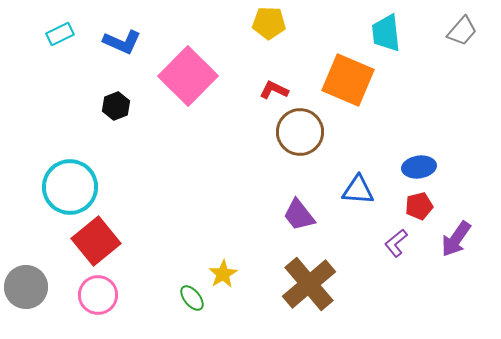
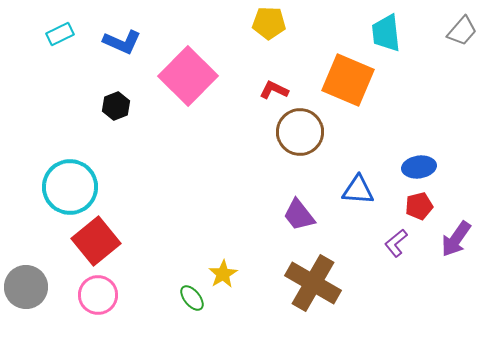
brown cross: moved 4 px right, 1 px up; rotated 20 degrees counterclockwise
